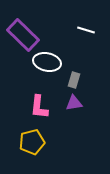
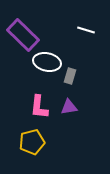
gray rectangle: moved 4 px left, 4 px up
purple triangle: moved 5 px left, 4 px down
